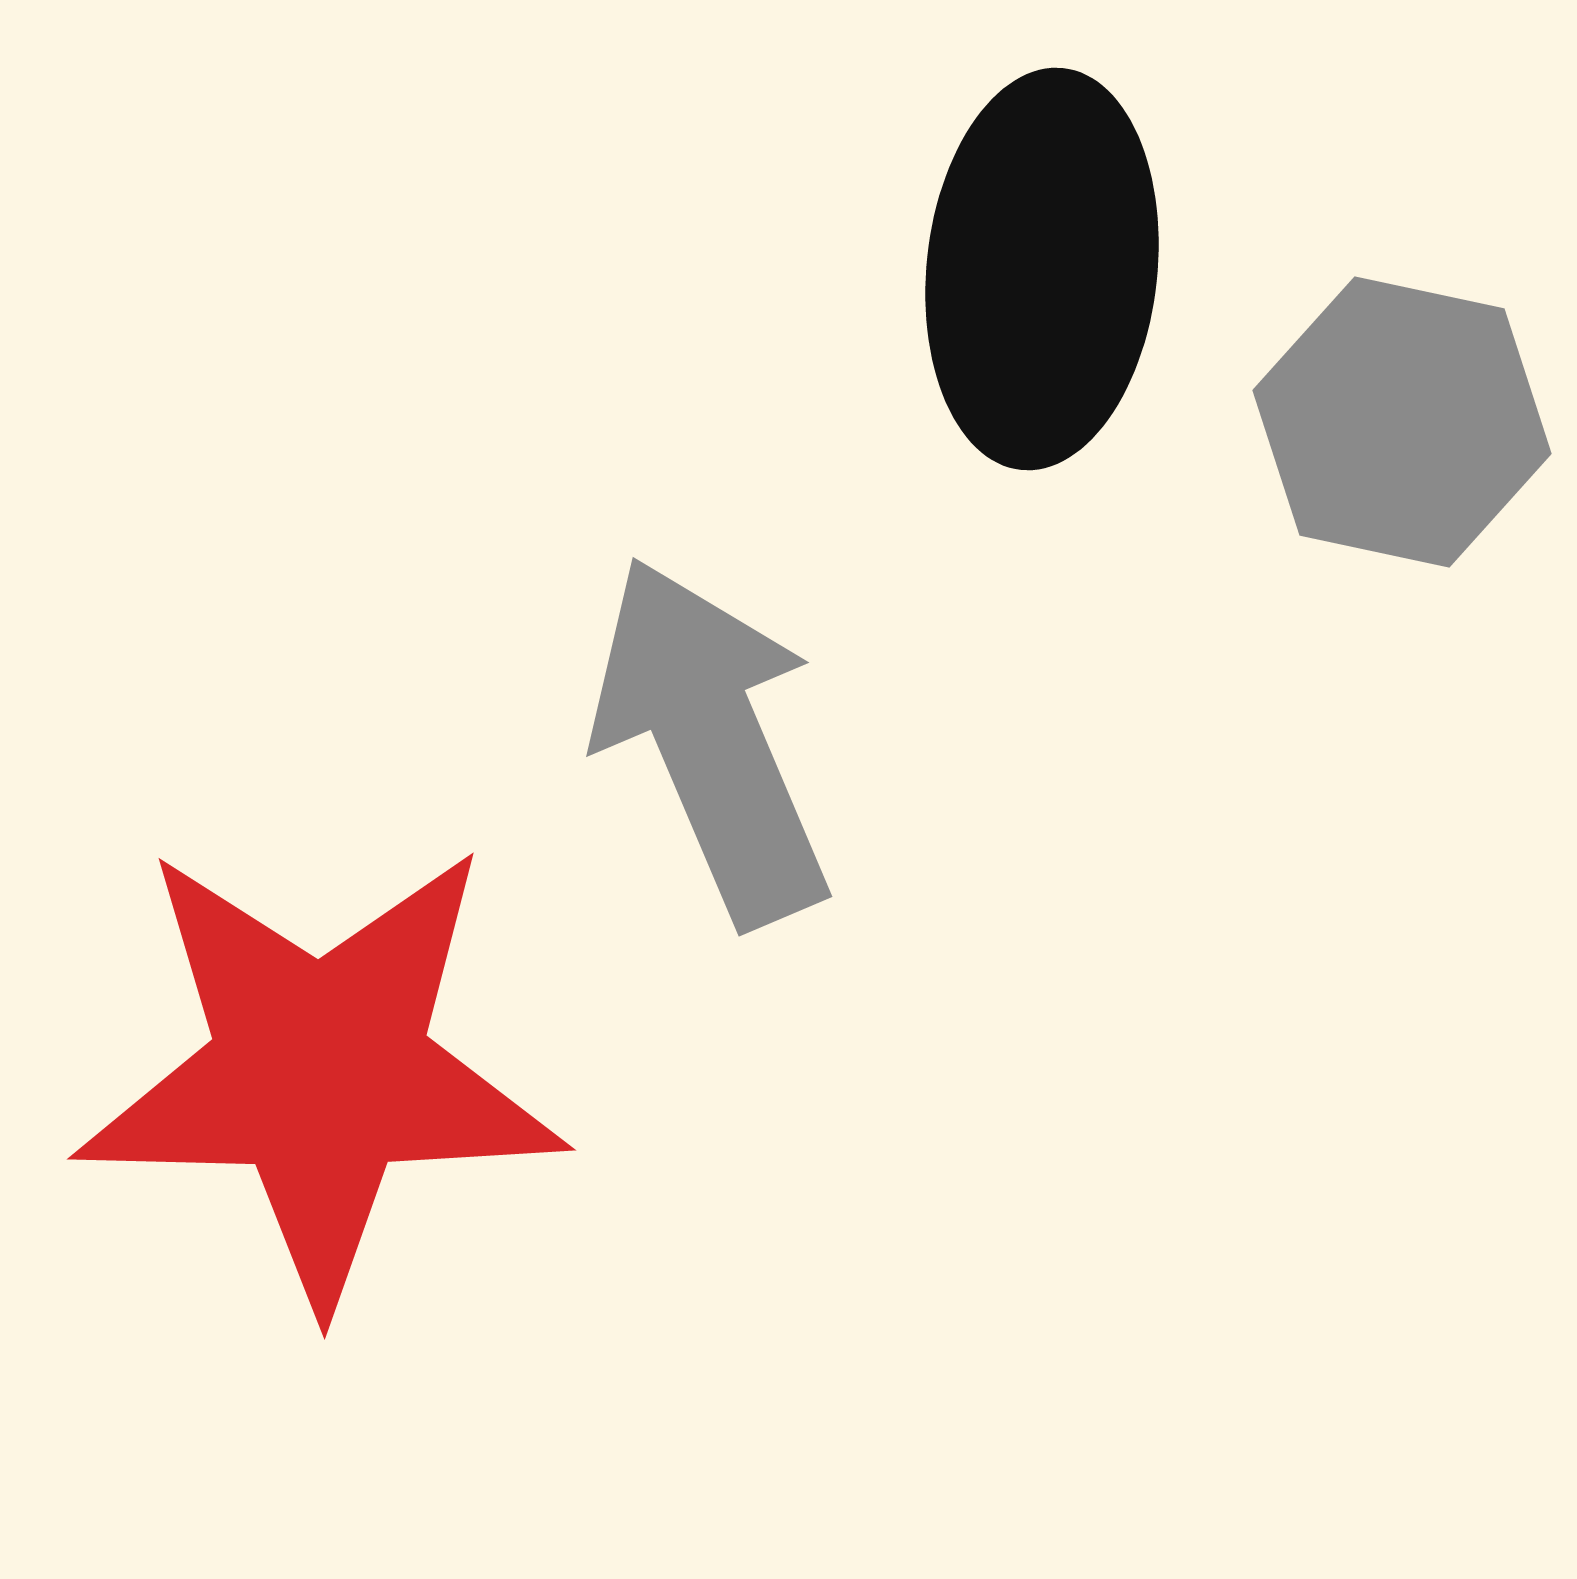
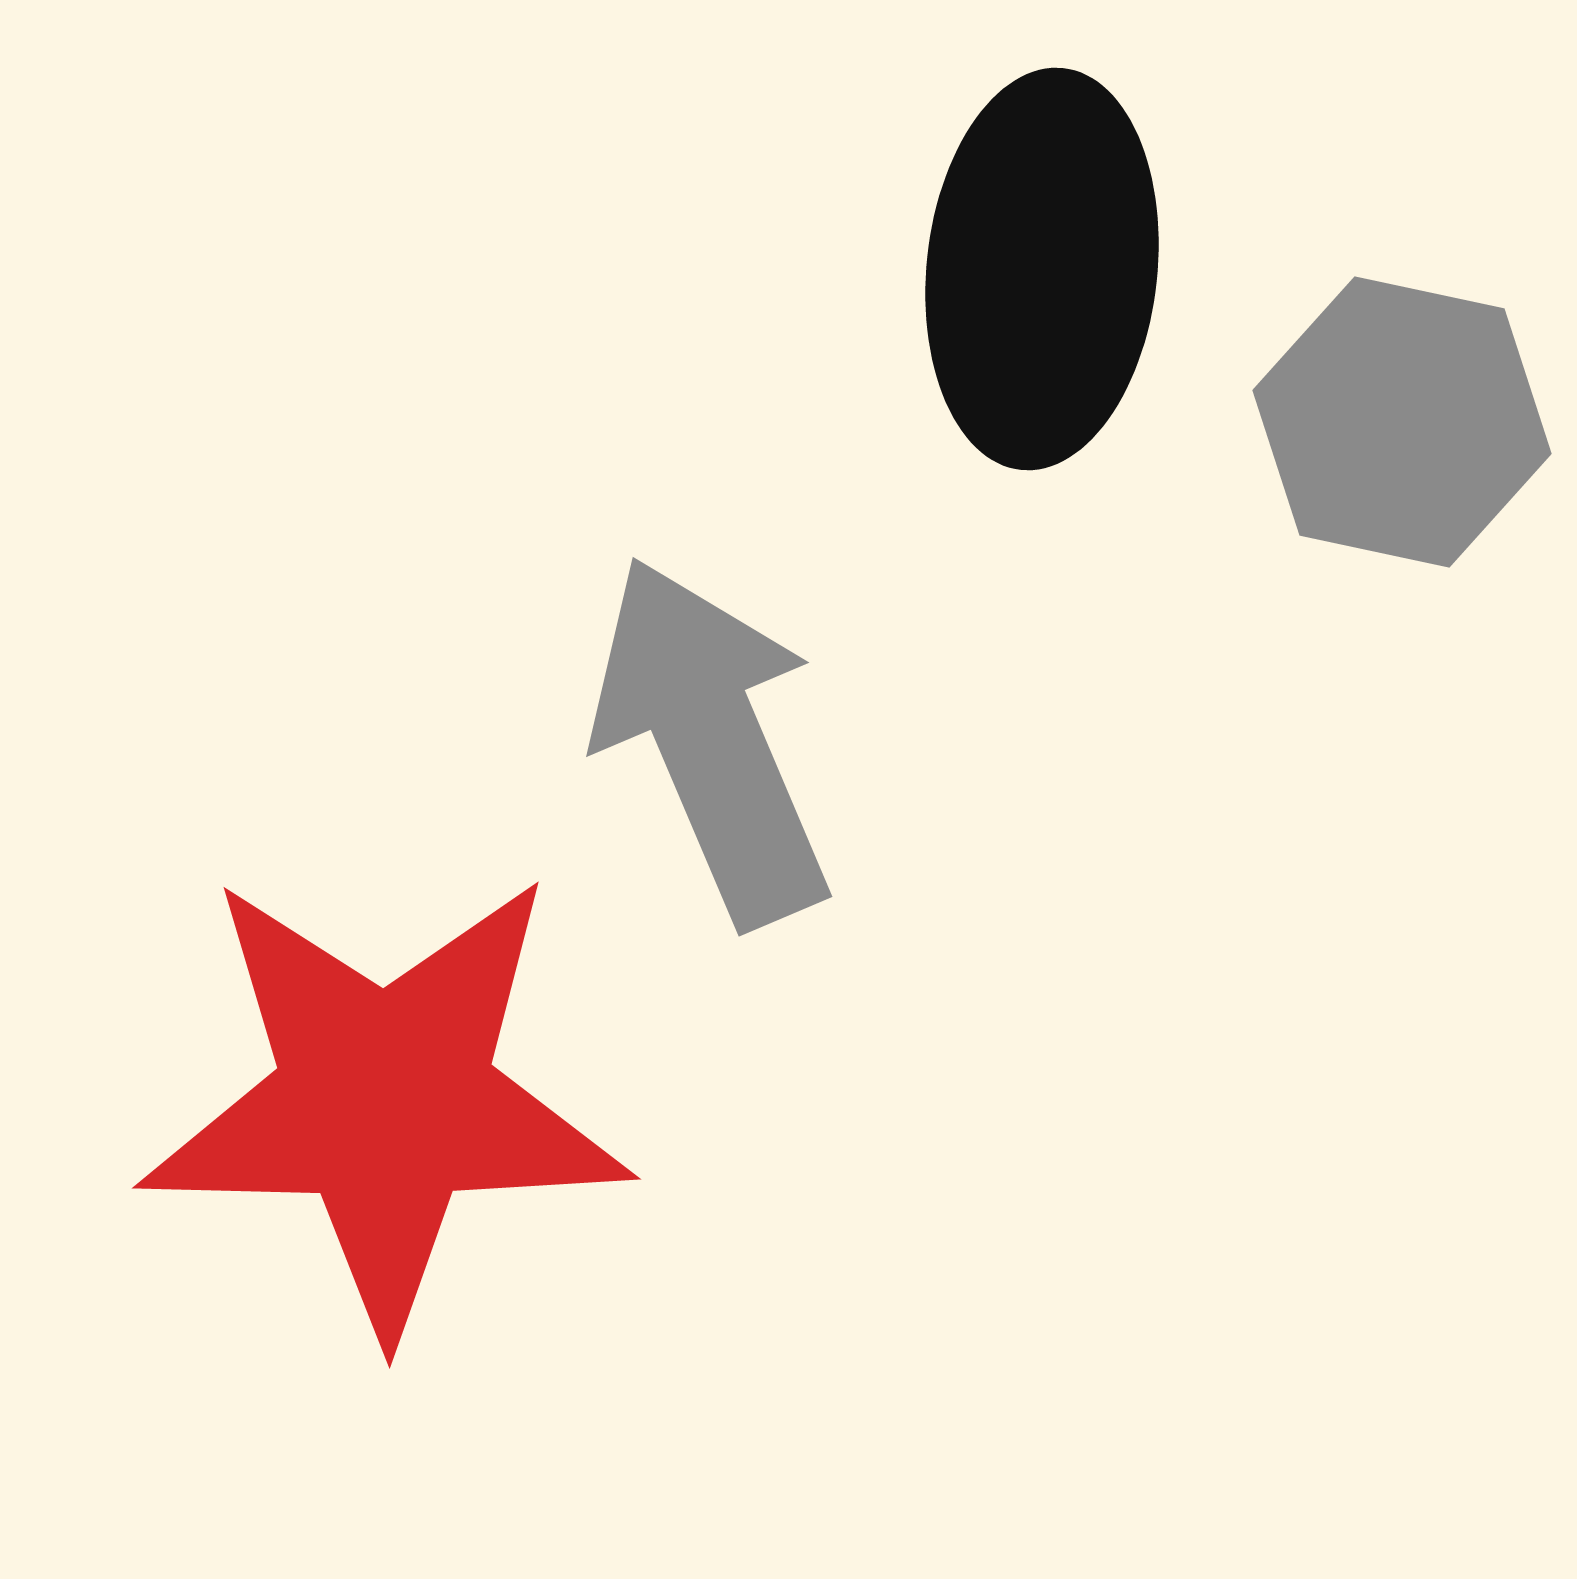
red star: moved 65 px right, 29 px down
